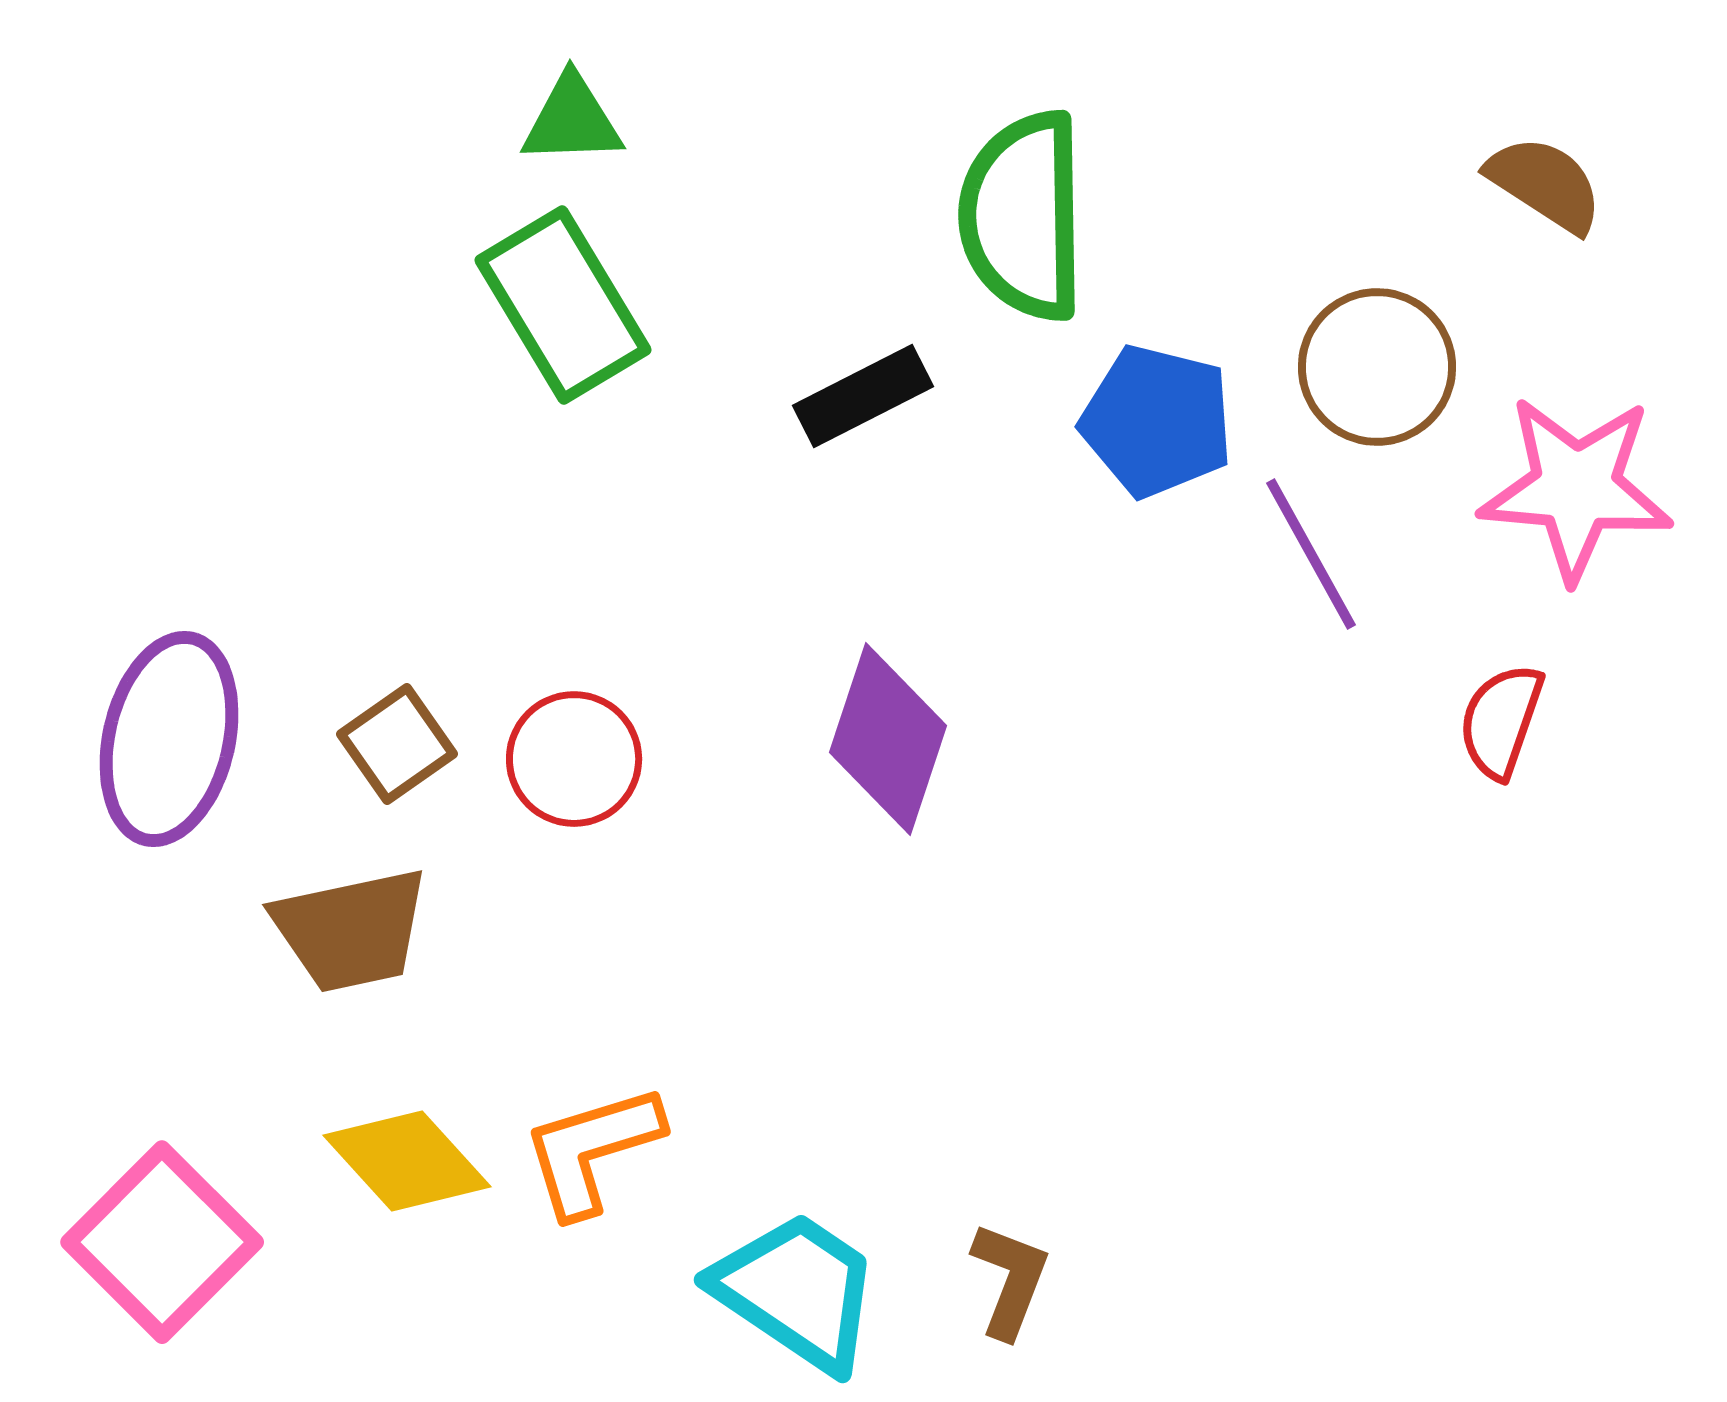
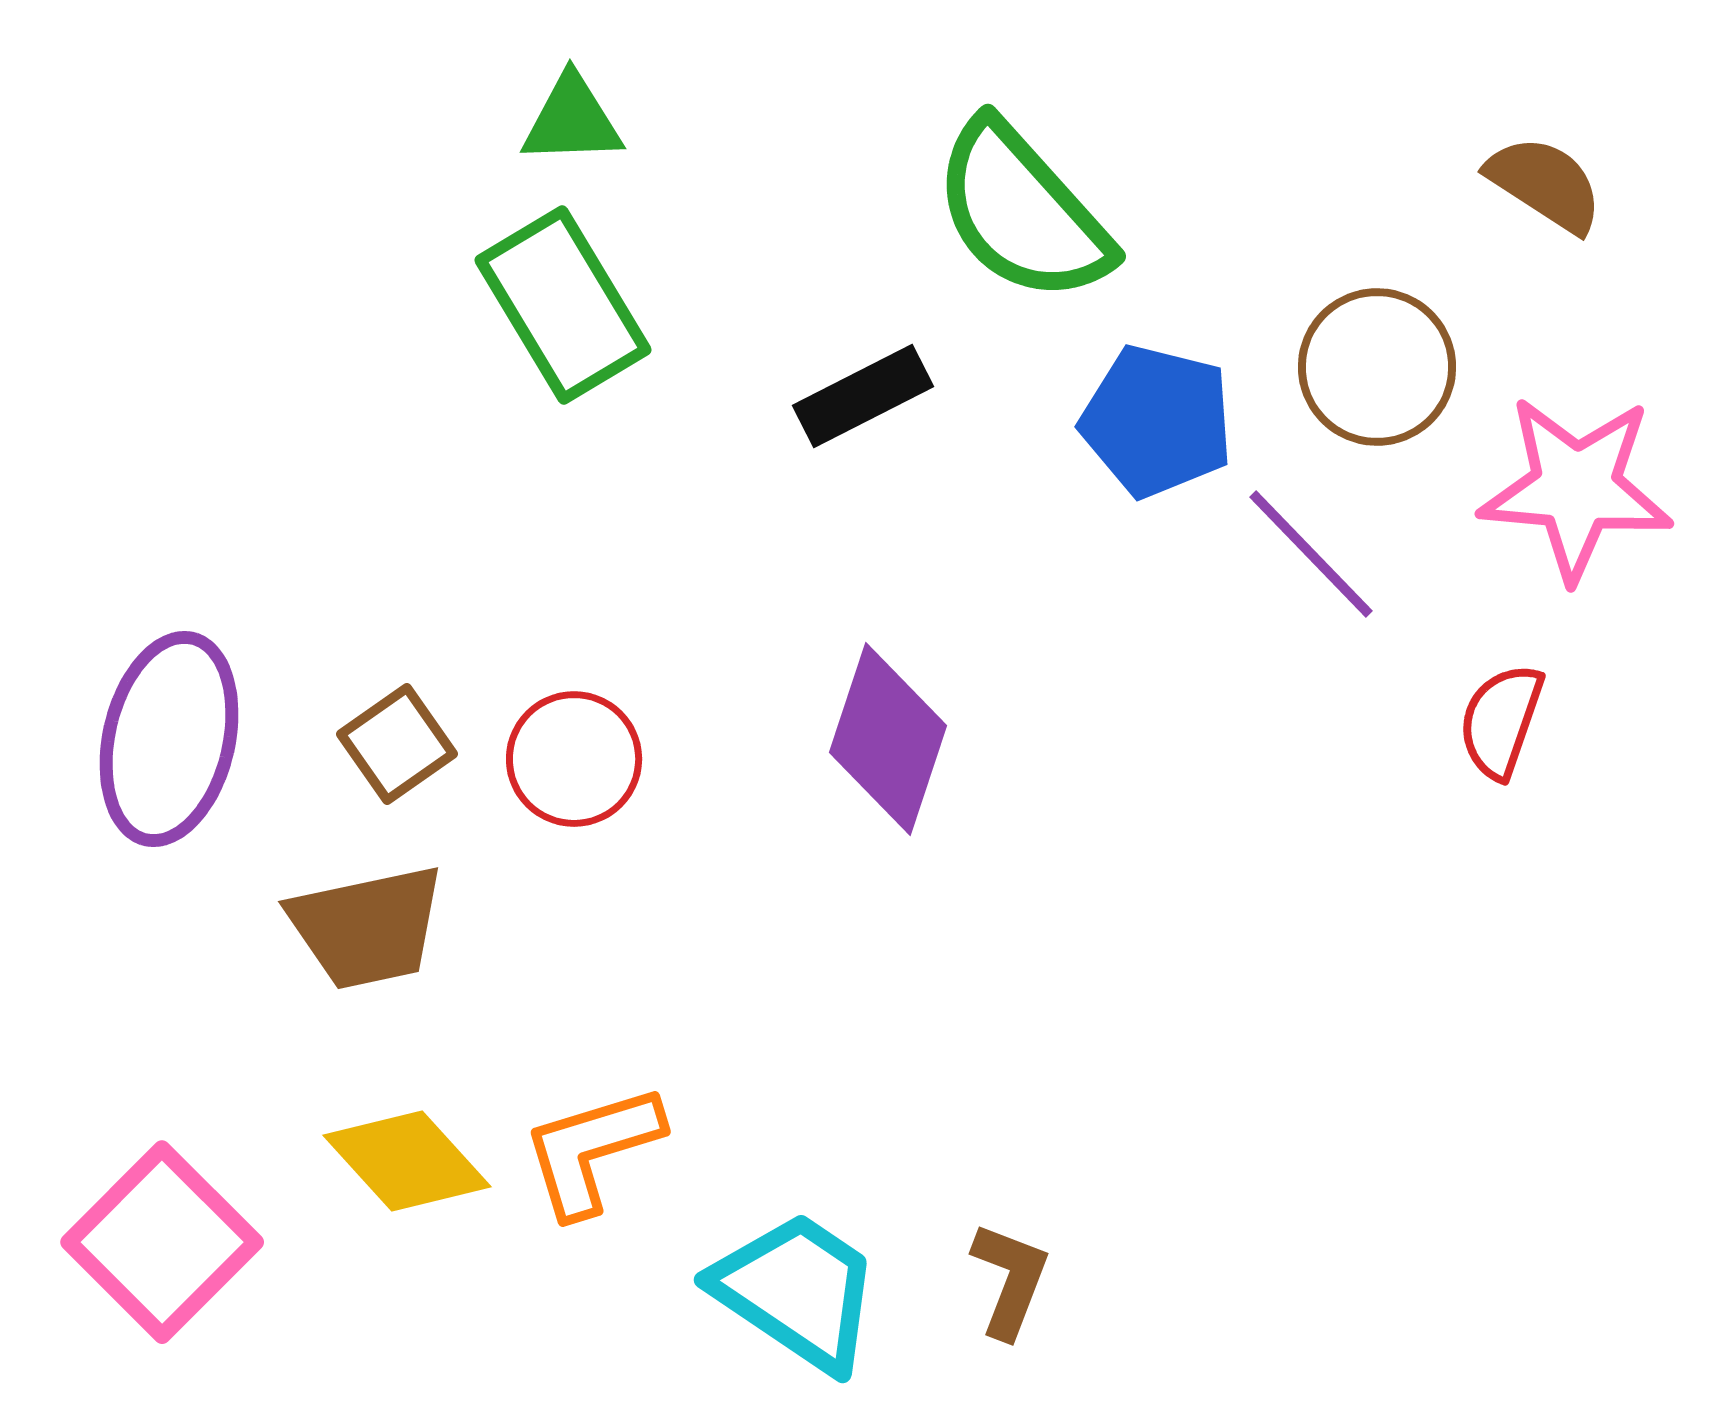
green semicircle: moved 1 px left, 4 px up; rotated 41 degrees counterclockwise
purple line: rotated 15 degrees counterclockwise
brown trapezoid: moved 16 px right, 3 px up
